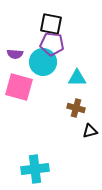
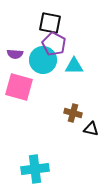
black square: moved 1 px left, 1 px up
purple pentagon: moved 2 px right; rotated 20 degrees clockwise
cyan circle: moved 2 px up
cyan triangle: moved 3 px left, 12 px up
brown cross: moved 3 px left, 5 px down
black triangle: moved 1 px right, 2 px up; rotated 28 degrees clockwise
